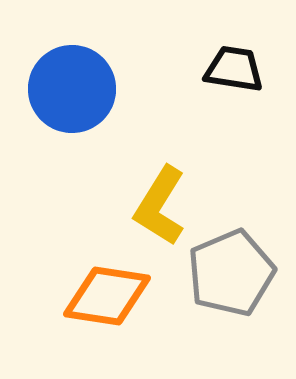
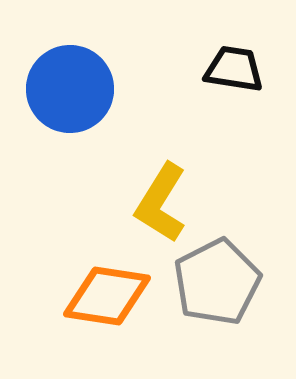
blue circle: moved 2 px left
yellow L-shape: moved 1 px right, 3 px up
gray pentagon: moved 14 px left, 9 px down; rotated 4 degrees counterclockwise
